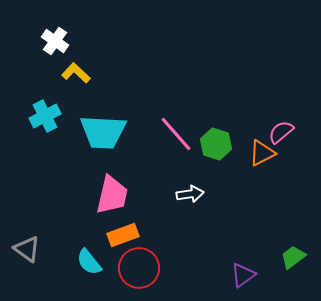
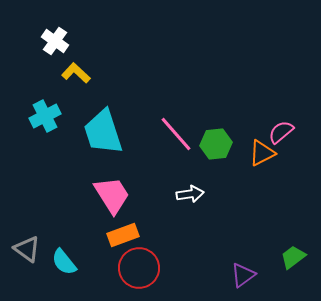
cyan trapezoid: rotated 69 degrees clockwise
green hexagon: rotated 24 degrees counterclockwise
pink trapezoid: rotated 45 degrees counterclockwise
cyan semicircle: moved 25 px left
